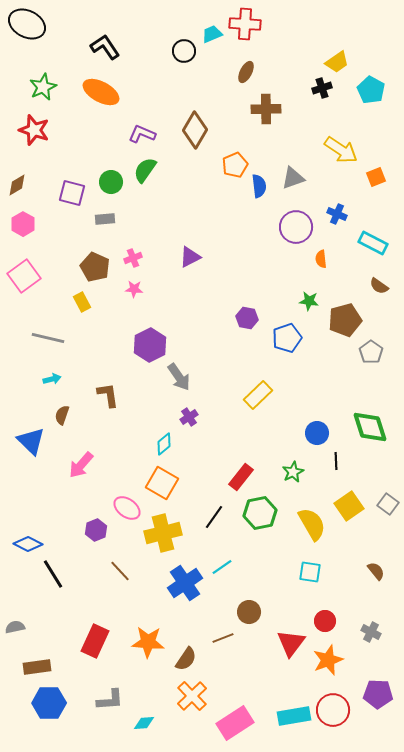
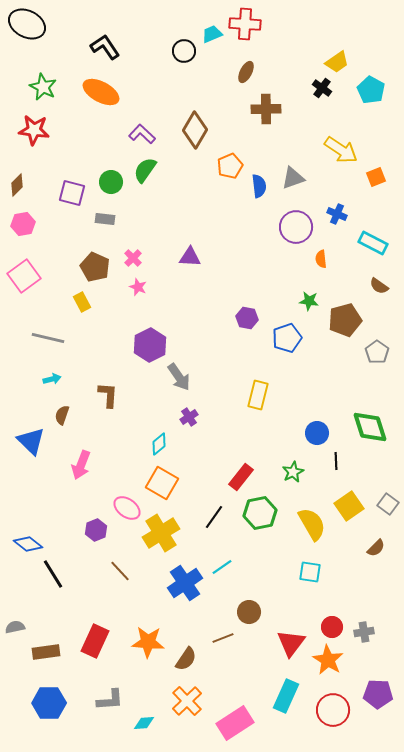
green star at (43, 87): rotated 20 degrees counterclockwise
black cross at (322, 88): rotated 36 degrees counterclockwise
red star at (34, 130): rotated 12 degrees counterclockwise
purple L-shape at (142, 134): rotated 20 degrees clockwise
orange pentagon at (235, 165): moved 5 px left, 1 px down
brown diamond at (17, 185): rotated 15 degrees counterclockwise
gray rectangle at (105, 219): rotated 12 degrees clockwise
pink hexagon at (23, 224): rotated 20 degrees clockwise
purple triangle at (190, 257): rotated 30 degrees clockwise
pink cross at (133, 258): rotated 24 degrees counterclockwise
pink star at (134, 289): moved 4 px right, 2 px up; rotated 18 degrees clockwise
gray pentagon at (371, 352): moved 6 px right
brown L-shape at (108, 395): rotated 12 degrees clockwise
yellow rectangle at (258, 395): rotated 32 degrees counterclockwise
cyan diamond at (164, 444): moved 5 px left
pink arrow at (81, 465): rotated 20 degrees counterclockwise
yellow cross at (163, 533): moved 2 px left; rotated 18 degrees counterclockwise
blue diamond at (28, 544): rotated 12 degrees clockwise
brown semicircle at (376, 571): moved 23 px up; rotated 84 degrees clockwise
red circle at (325, 621): moved 7 px right, 6 px down
gray cross at (371, 632): moved 7 px left; rotated 36 degrees counterclockwise
orange star at (328, 660): rotated 20 degrees counterclockwise
brown rectangle at (37, 667): moved 9 px right, 15 px up
orange cross at (192, 696): moved 5 px left, 5 px down
cyan rectangle at (294, 716): moved 8 px left, 20 px up; rotated 56 degrees counterclockwise
